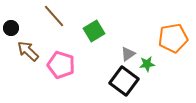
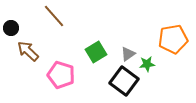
green square: moved 2 px right, 21 px down
orange pentagon: moved 1 px down
pink pentagon: moved 10 px down
